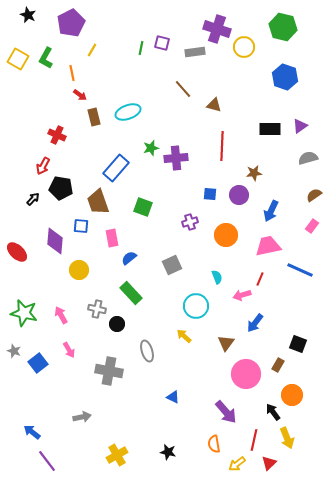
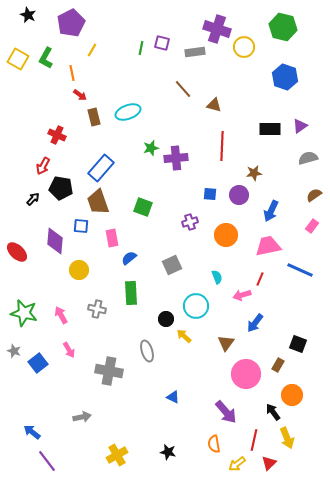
blue rectangle at (116, 168): moved 15 px left
green rectangle at (131, 293): rotated 40 degrees clockwise
black circle at (117, 324): moved 49 px right, 5 px up
